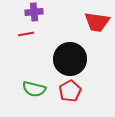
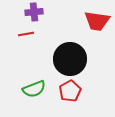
red trapezoid: moved 1 px up
green semicircle: rotated 35 degrees counterclockwise
